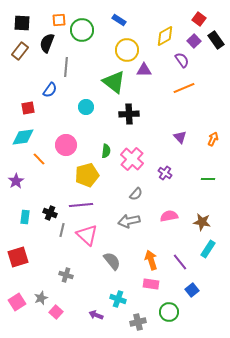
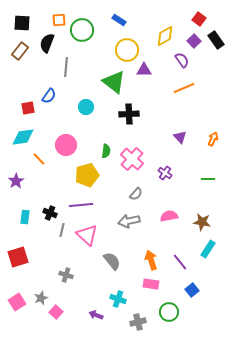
blue semicircle at (50, 90): moved 1 px left, 6 px down
